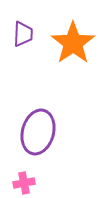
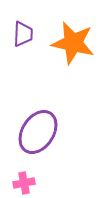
orange star: rotated 24 degrees counterclockwise
purple ellipse: rotated 18 degrees clockwise
